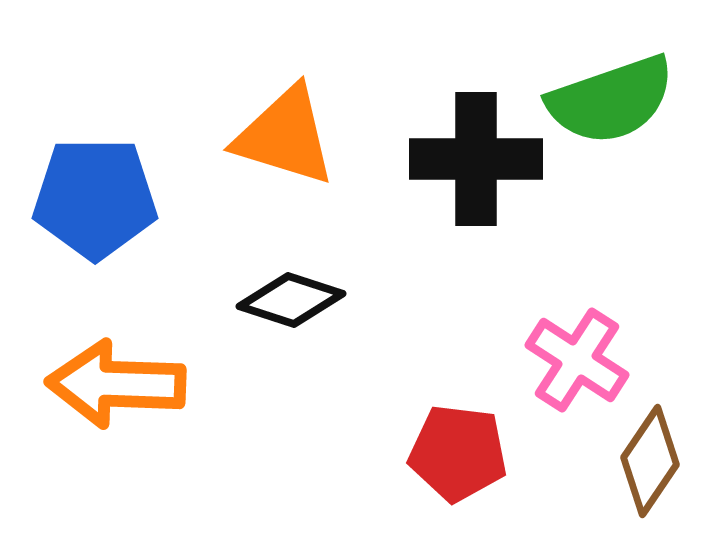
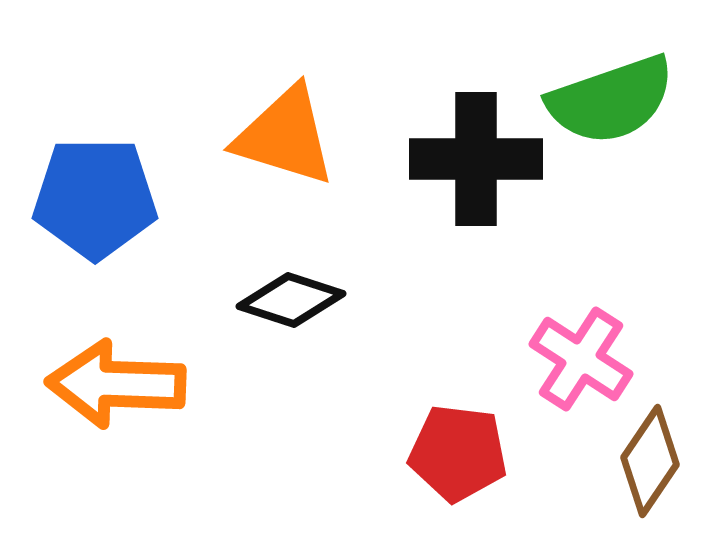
pink cross: moved 4 px right, 1 px up
